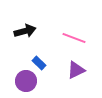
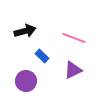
blue rectangle: moved 3 px right, 7 px up
purple triangle: moved 3 px left
